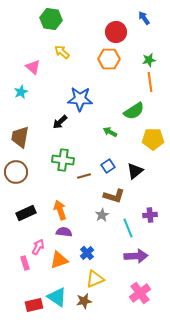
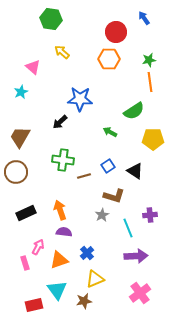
brown trapezoid: rotated 20 degrees clockwise
black triangle: rotated 48 degrees counterclockwise
cyan triangle: moved 7 px up; rotated 20 degrees clockwise
